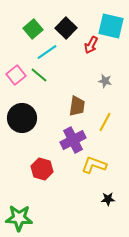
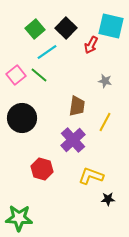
green square: moved 2 px right
purple cross: rotated 15 degrees counterclockwise
yellow L-shape: moved 3 px left, 11 px down
